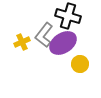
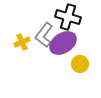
black cross: moved 1 px down
